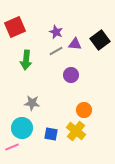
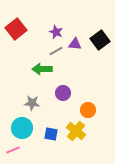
red square: moved 1 px right, 2 px down; rotated 15 degrees counterclockwise
green arrow: moved 16 px right, 9 px down; rotated 84 degrees clockwise
purple circle: moved 8 px left, 18 px down
orange circle: moved 4 px right
pink line: moved 1 px right, 3 px down
